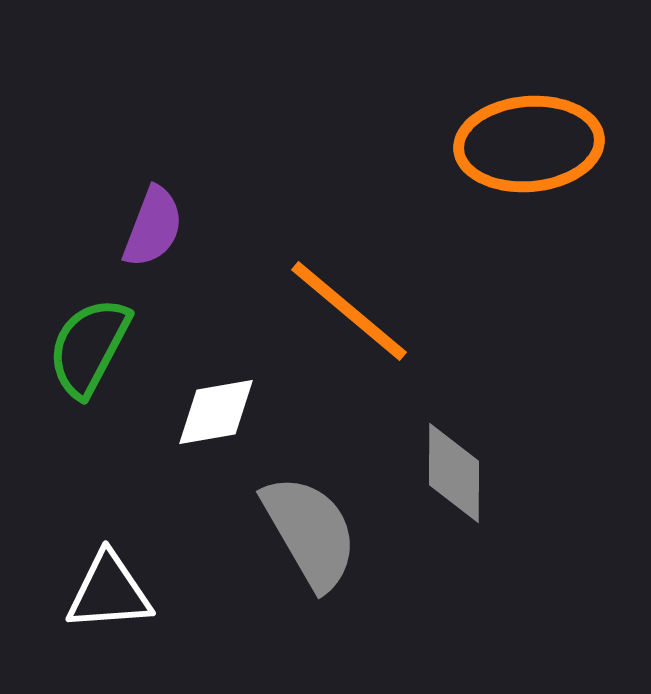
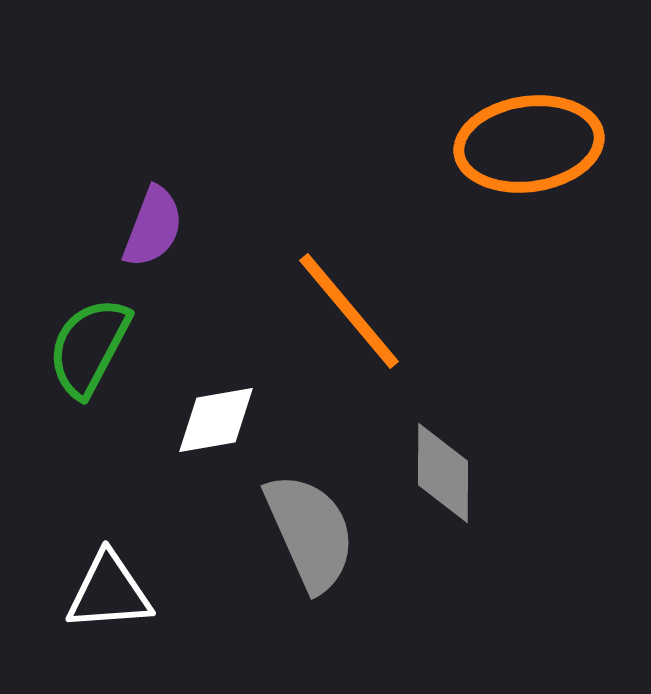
orange ellipse: rotated 3 degrees counterclockwise
orange line: rotated 10 degrees clockwise
white diamond: moved 8 px down
gray diamond: moved 11 px left
gray semicircle: rotated 6 degrees clockwise
